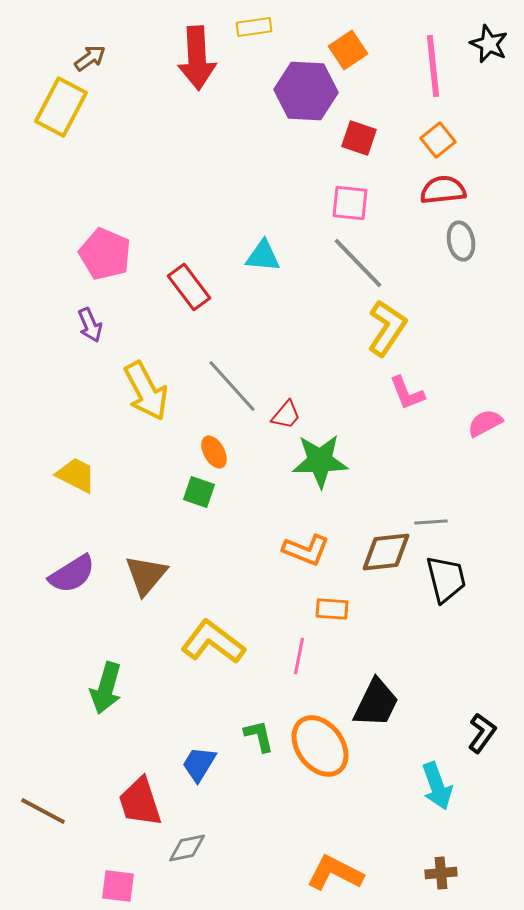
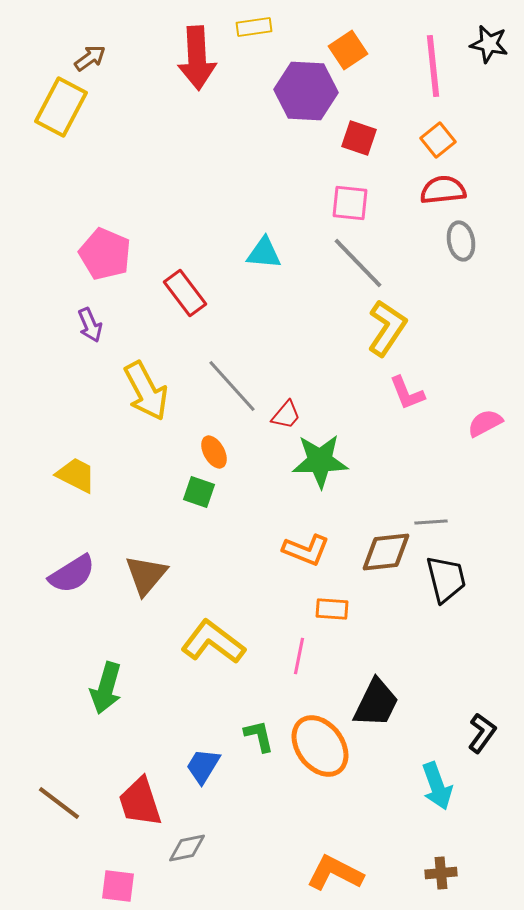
black star at (489, 44): rotated 12 degrees counterclockwise
cyan triangle at (263, 256): moved 1 px right, 3 px up
red rectangle at (189, 287): moved 4 px left, 6 px down
blue trapezoid at (199, 764): moved 4 px right, 2 px down
brown line at (43, 811): moved 16 px right, 8 px up; rotated 9 degrees clockwise
